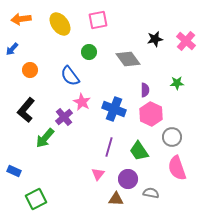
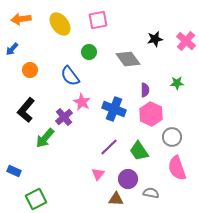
purple line: rotated 30 degrees clockwise
